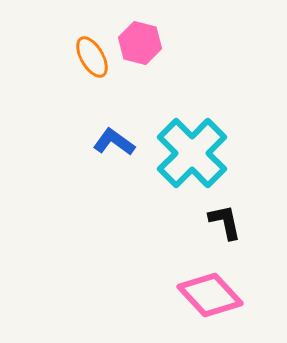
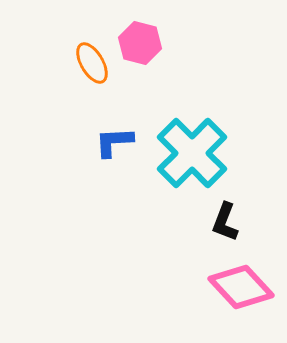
orange ellipse: moved 6 px down
blue L-shape: rotated 39 degrees counterclockwise
black L-shape: rotated 147 degrees counterclockwise
pink diamond: moved 31 px right, 8 px up
